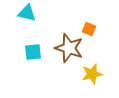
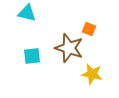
cyan square: moved 1 px left, 4 px down
yellow star: rotated 25 degrees clockwise
